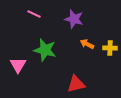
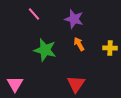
pink line: rotated 24 degrees clockwise
orange arrow: moved 8 px left; rotated 32 degrees clockwise
pink triangle: moved 3 px left, 19 px down
red triangle: rotated 42 degrees counterclockwise
